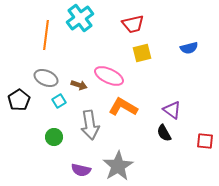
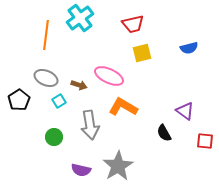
purple triangle: moved 13 px right, 1 px down
